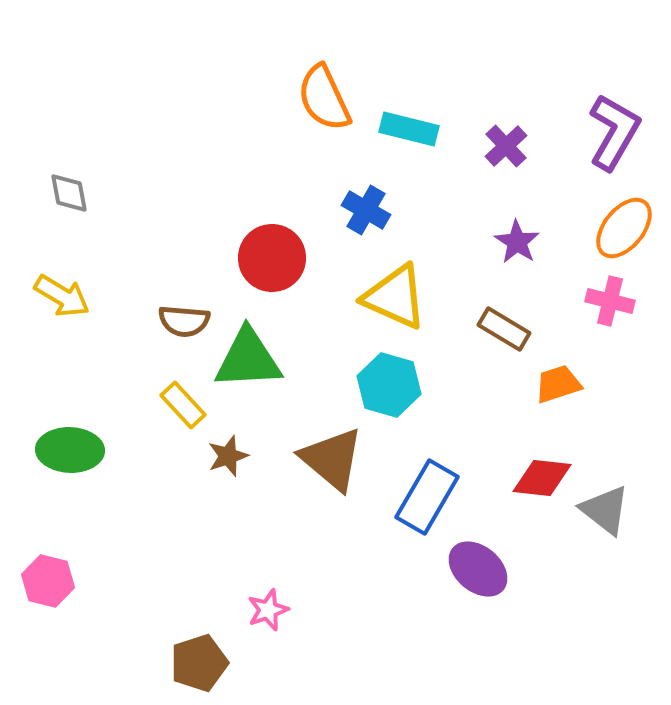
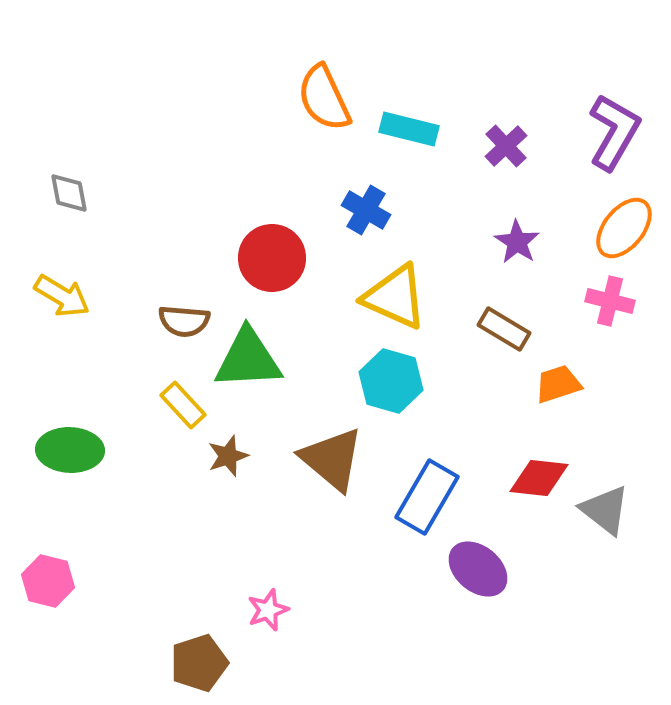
cyan hexagon: moved 2 px right, 4 px up
red diamond: moved 3 px left
